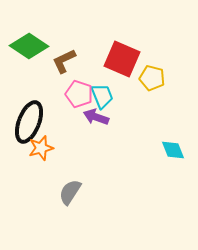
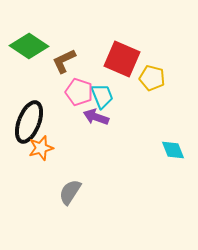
pink pentagon: moved 2 px up
